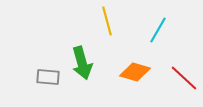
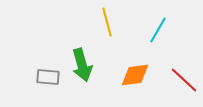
yellow line: moved 1 px down
green arrow: moved 2 px down
orange diamond: moved 3 px down; rotated 24 degrees counterclockwise
red line: moved 2 px down
